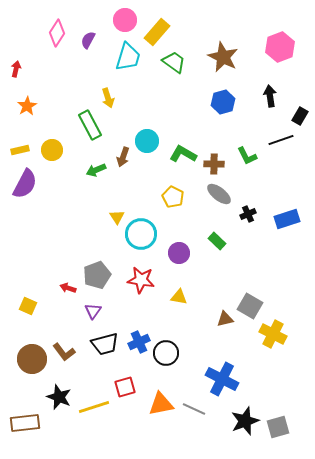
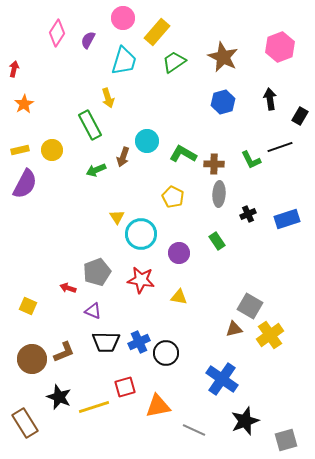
pink circle at (125, 20): moved 2 px left, 2 px up
cyan trapezoid at (128, 57): moved 4 px left, 4 px down
green trapezoid at (174, 62): rotated 70 degrees counterclockwise
red arrow at (16, 69): moved 2 px left
black arrow at (270, 96): moved 3 px down
orange star at (27, 106): moved 3 px left, 2 px up
black line at (281, 140): moved 1 px left, 7 px down
green L-shape at (247, 156): moved 4 px right, 4 px down
gray ellipse at (219, 194): rotated 55 degrees clockwise
green rectangle at (217, 241): rotated 12 degrees clockwise
gray pentagon at (97, 275): moved 3 px up
purple triangle at (93, 311): rotated 42 degrees counterclockwise
brown triangle at (225, 319): moved 9 px right, 10 px down
yellow cross at (273, 334): moved 3 px left, 1 px down; rotated 28 degrees clockwise
black trapezoid at (105, 344): moved 1 px right, 2 px up; rotated 16 degrees clockwise
brown L-shape at (64, 352): rotated 75 degrees counterclockwise
blue cross at (222, 379): rotated 8 degrees clockwise
orange triangle at (161, 404): moved 3 px left, 2 px down
gray line at (194, 409): moved 21 px down
brown rectangle at (25, 423): rotated 64 degrees clockwise
gray square at (278, 427): moved 8 px right, 13 px down
